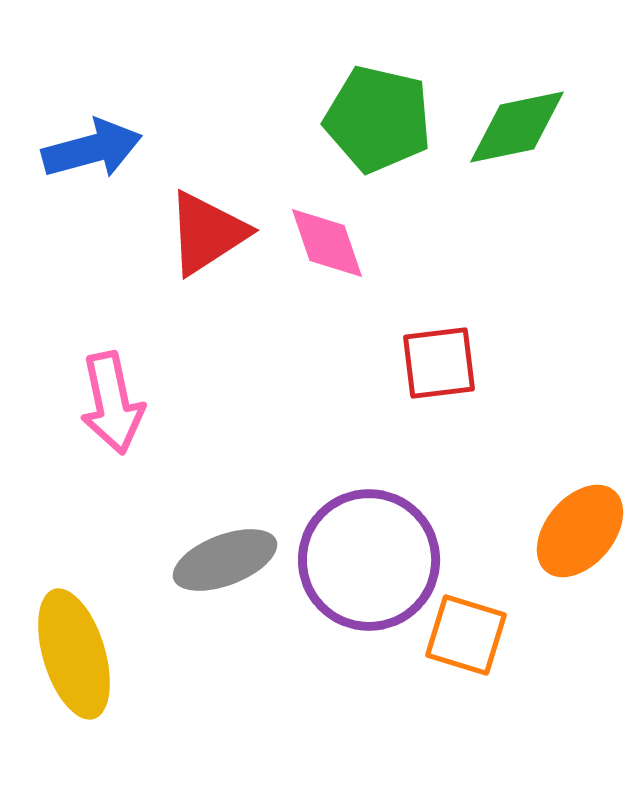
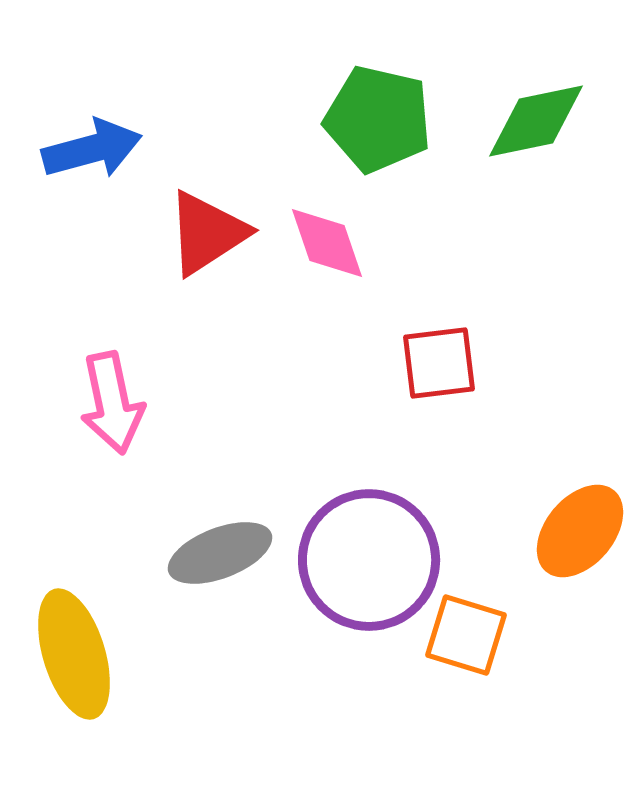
green diamond: moved 19 px right, 6 px up
gray ellipse: moved 5 px left, 7 px up
